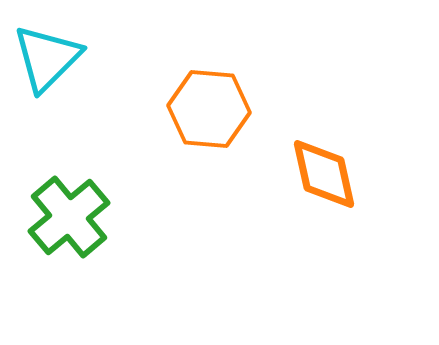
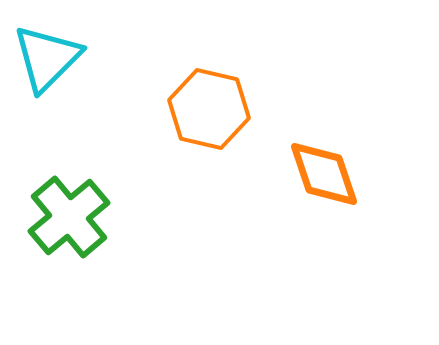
orange hexagon: rotated 8 degrees clockwise
orange diamond: rotated 6 degrees counterclockwise
